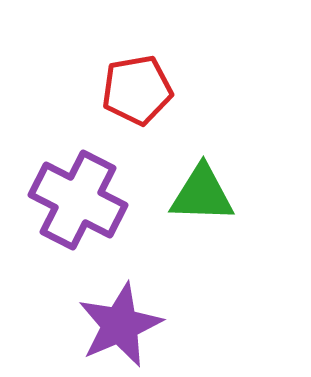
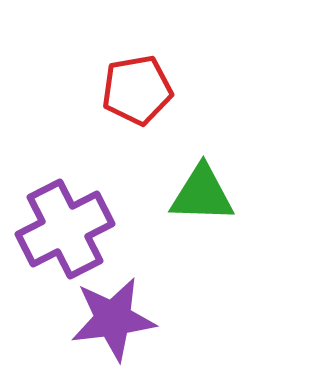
purple cross: moved 13 px left, 29 px down; rotated 36 degrees clockwise
purple star: moved 7 px left, 6 px up; rotated 16 degrees clockwise
